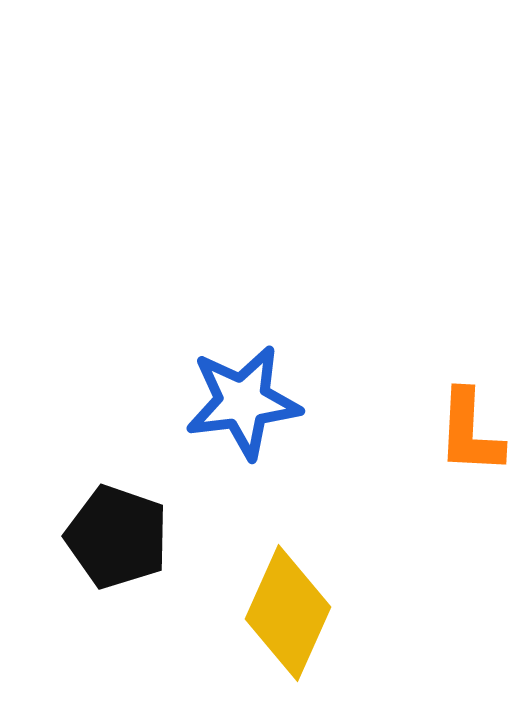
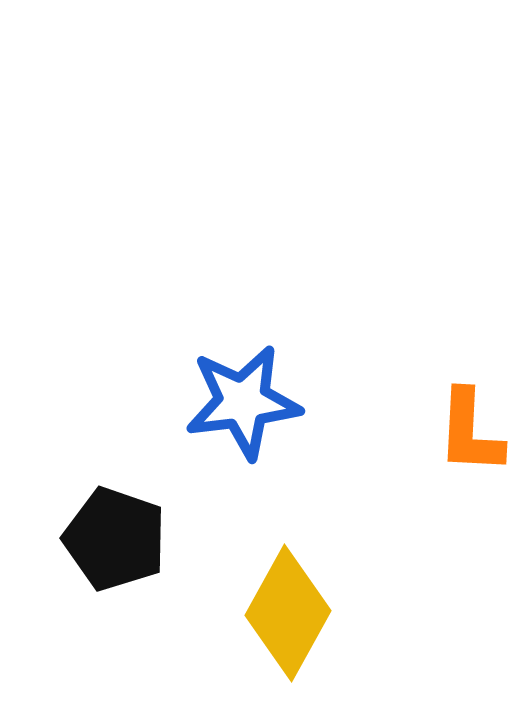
black pentagon: moved 2 px left, 2 px down
yellow diamond: rotated 5 degrees clockwise
